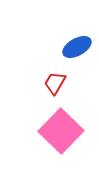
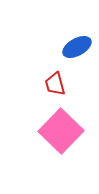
red trapezoid: moved 1 px down; rotated 45 degrees counterclockwise
